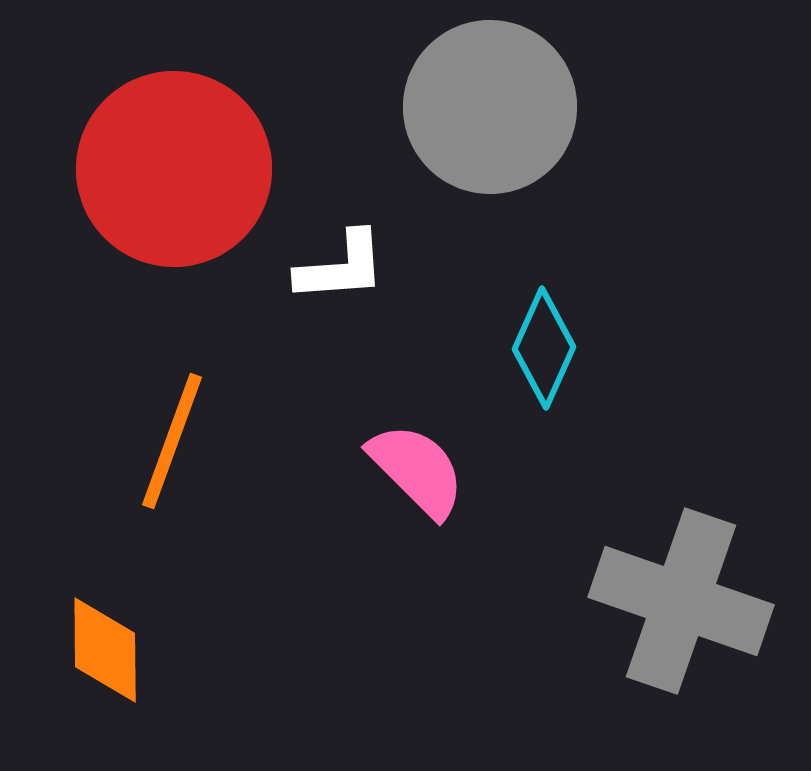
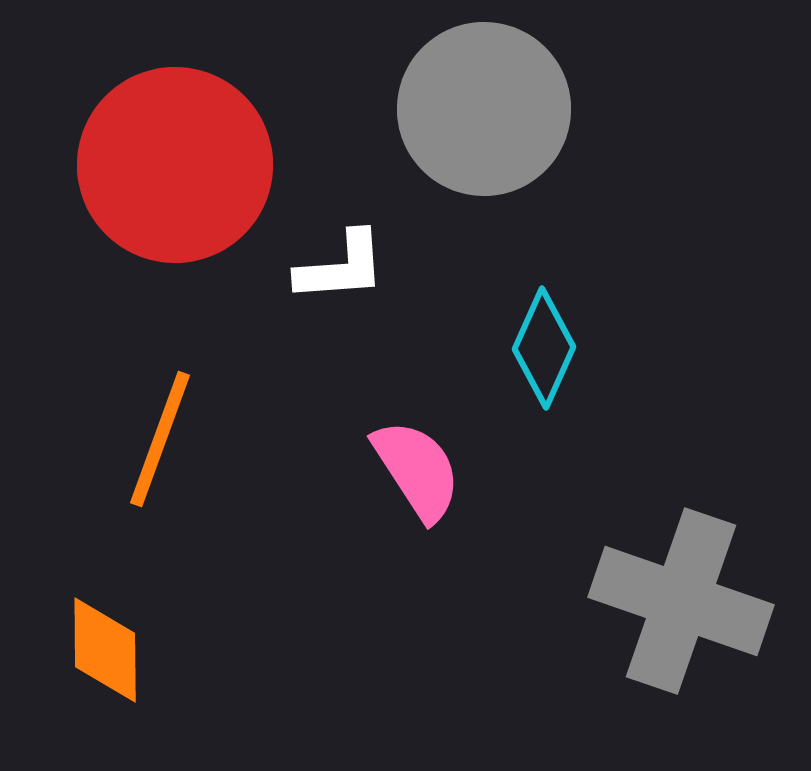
gray circle: moved 6 px left, 2 px down
red circle: moved 1 px right, 4 px up
orange line: moved 12 px left, 2 px up
pink semicircle: rotated 12 degrees clockwise
